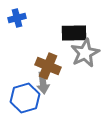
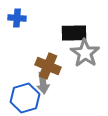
blue cross: rotated 18 degrees clockwise
gray star: rotated 12 degrees counterclockwise
